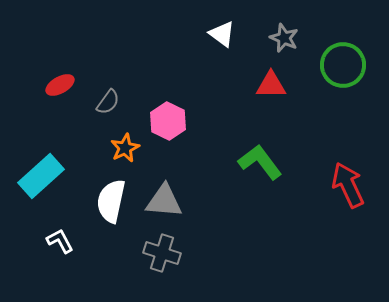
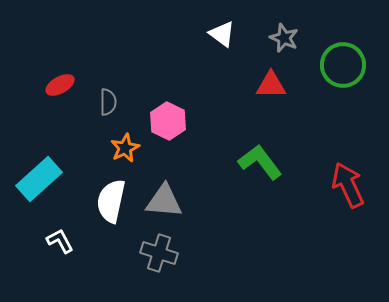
gray semicircle: rotated 36 degrees counterclockwise
cyan rectangle: moved 2 px left, 3 px down
gray cross: moved 3 px left
